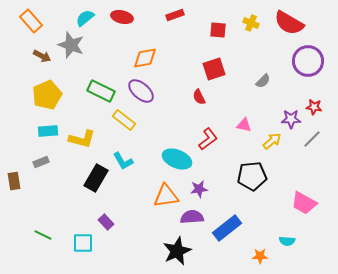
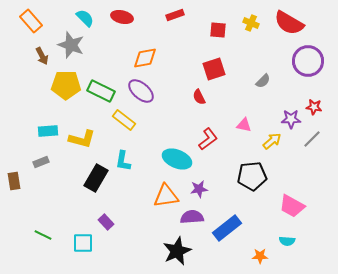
cyan semicircle at (85, 18): rotated 84 degrees clockwise
brown arrow at (42, 56): rotated 36 degrees clockwise
yellow pentagon at (47, 95): moved 19 px right, 10 px up; rotated 24 degrees clockwise
cyan L-shape at (123, 161): rotated 40 degrees clockwise
pink trapezoid at (304, 203): moved 12 px left, 3 px down
